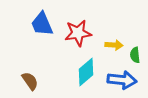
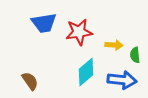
blue trapezoid: moved 2 px right, 1 px up; rotated 76 degrees counterclockwise
red star: moved 1 px right, 1 px up
